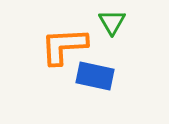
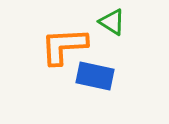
green triangle: rotated 28 degrees counterclockwise
